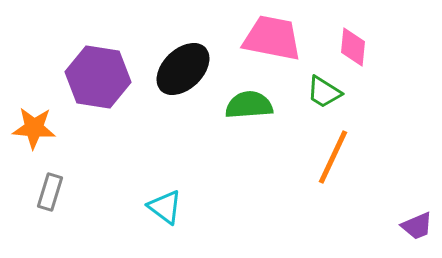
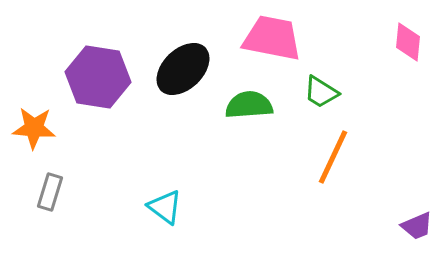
pink diamond: moved 55 px right, 5 px up
green trapezoid: moved 3 px left
